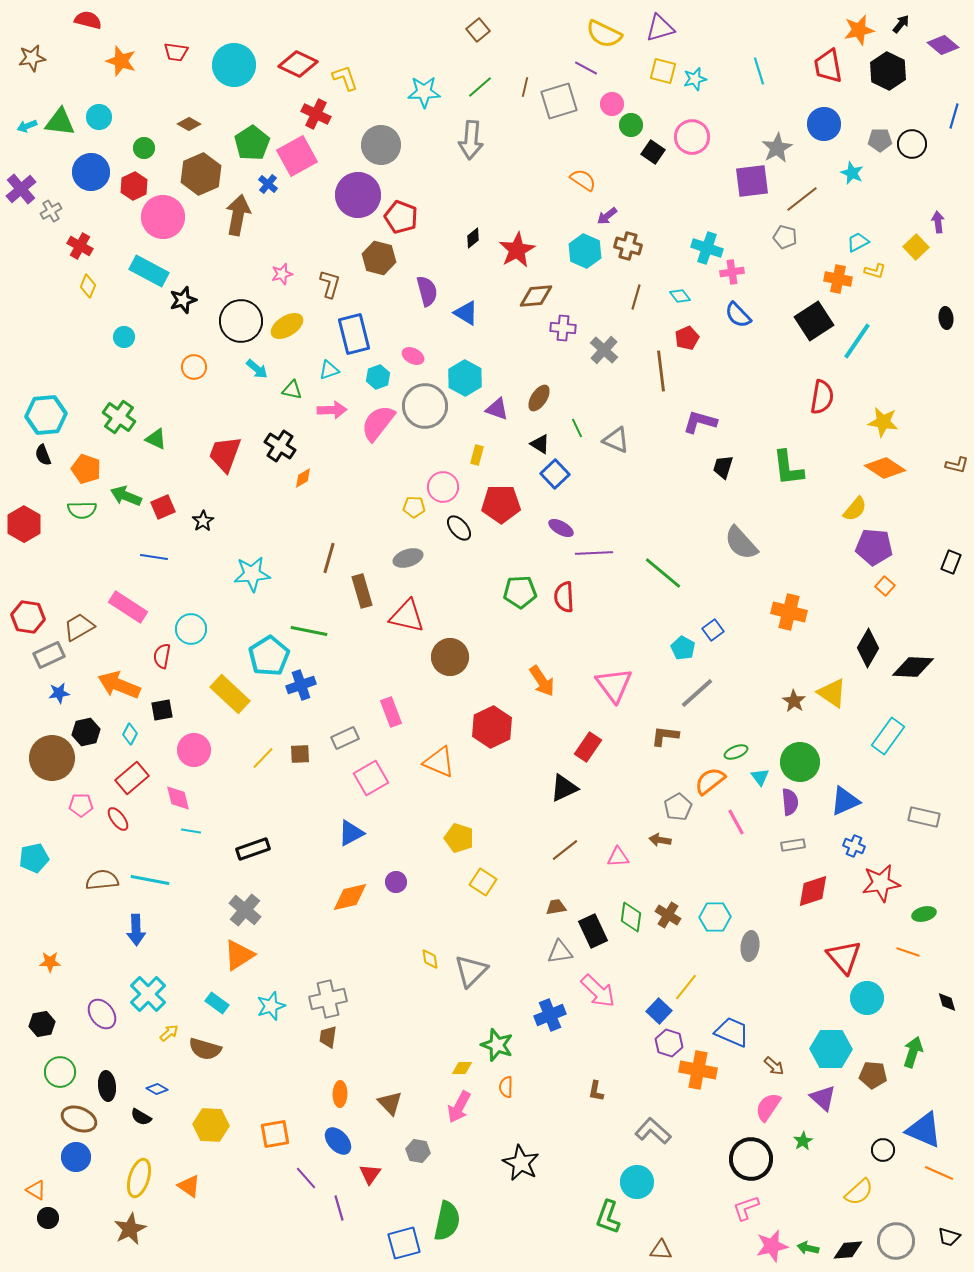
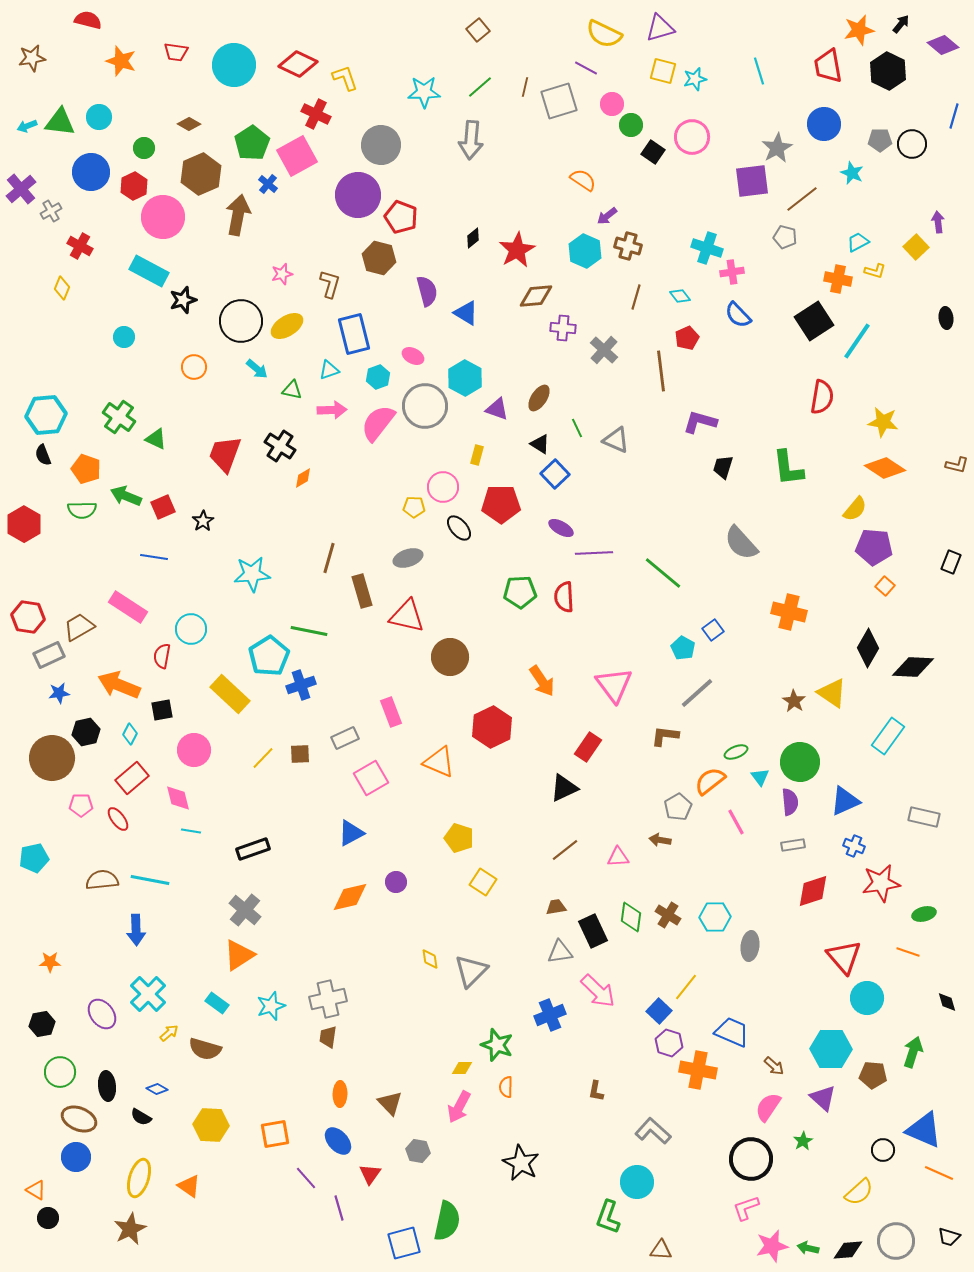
yellow diamond at (88, 286): moved 26 px left, 2 px down
